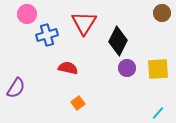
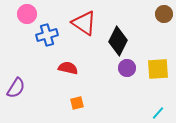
brown circle: moved 2 px right, 1 px down
red triangle: rotated 28 degrees counterclockwise
orange square: moved 1 px left; rotated 24 degrees clockwise
